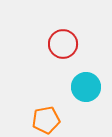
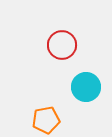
red circle: moved 1 px left, 1 px down
